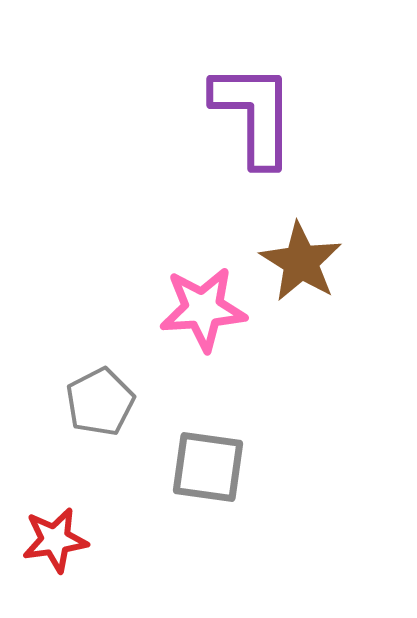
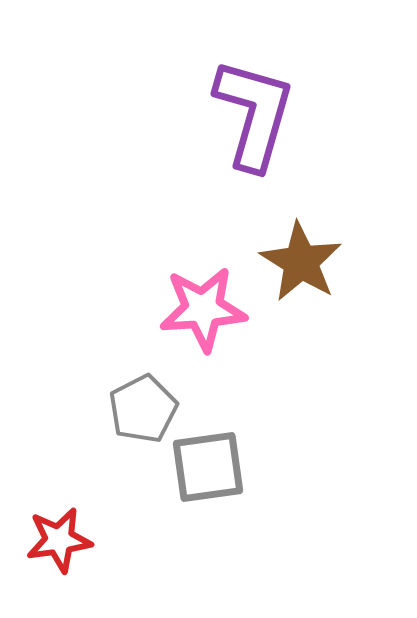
purple L-shape: rotated 16 degrees clockwise
gray pentagon: moved 43 px right, 7 px down
gray square: rotated 16 degrees counterclockwise
red star: moved 4 px right
